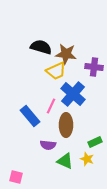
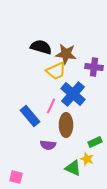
green triangle: moved 8 px right, 7 px down
